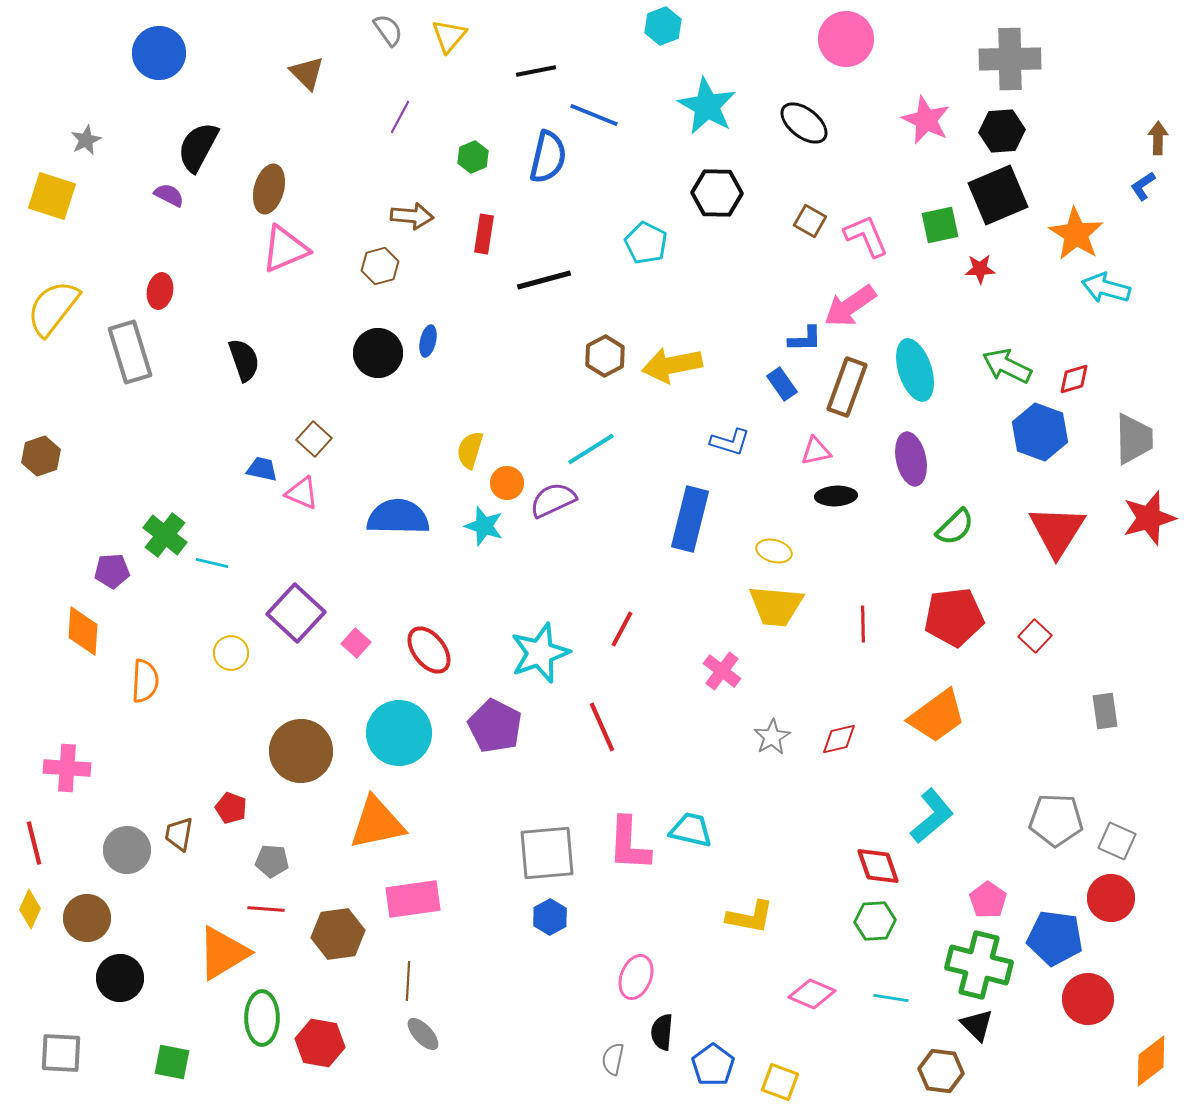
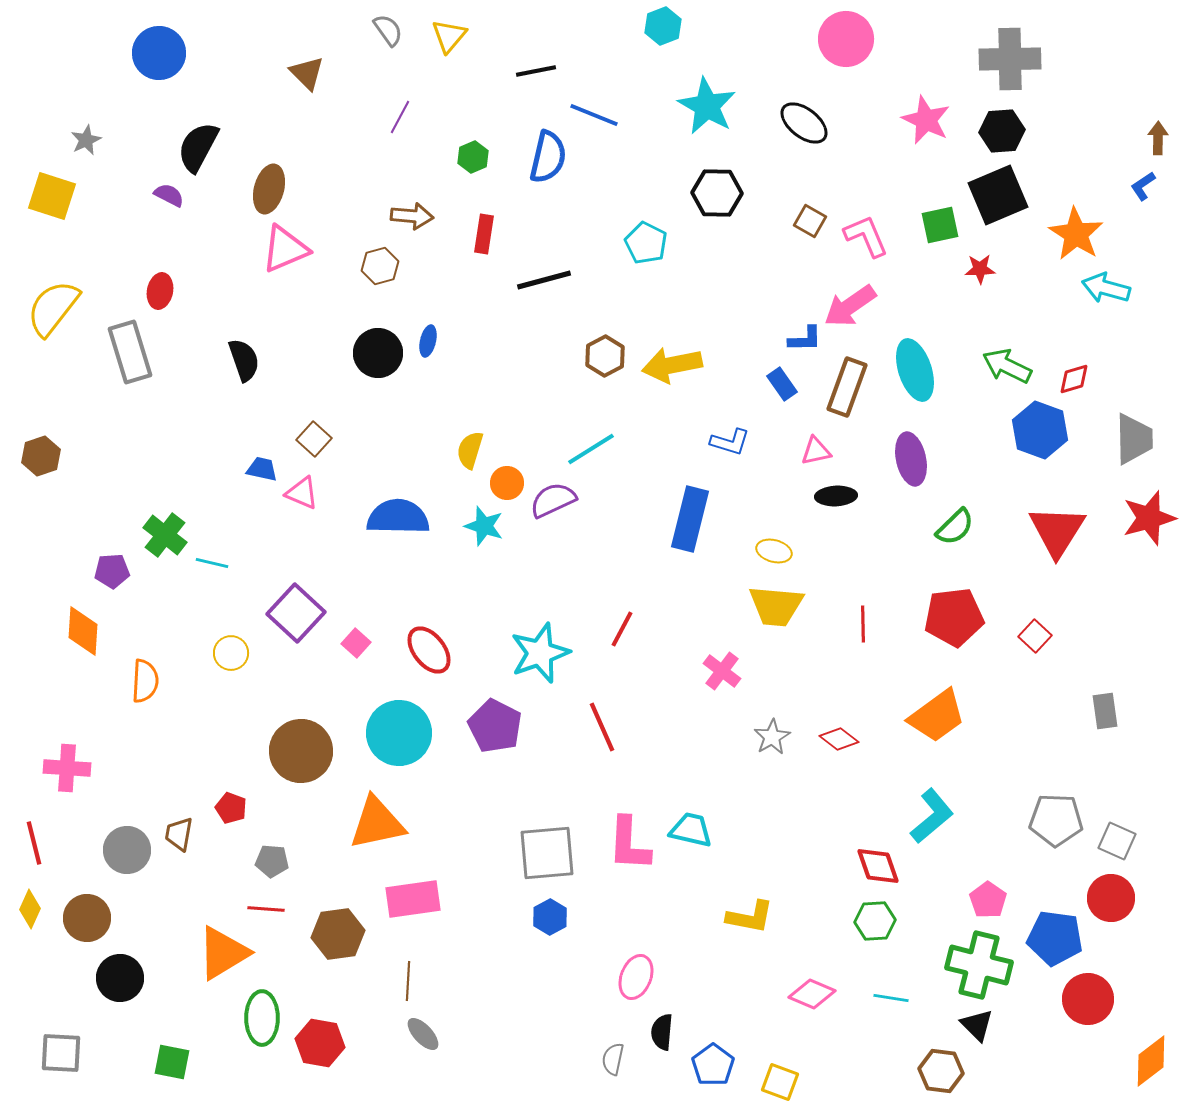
blue hexagon at (1040, 432): moved 2 px up
red diamond at (839, 739): rotated 51 degrees clockwise
